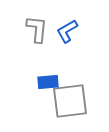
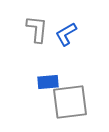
blue L-shape: moved 1 px left, 3 px down
gray square: moved 1 px down
